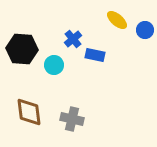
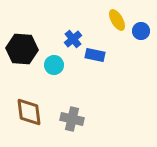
yellow ellipse: rotated 20 degrees clockwise
blue circle: moved 4 px left, 1 px down
